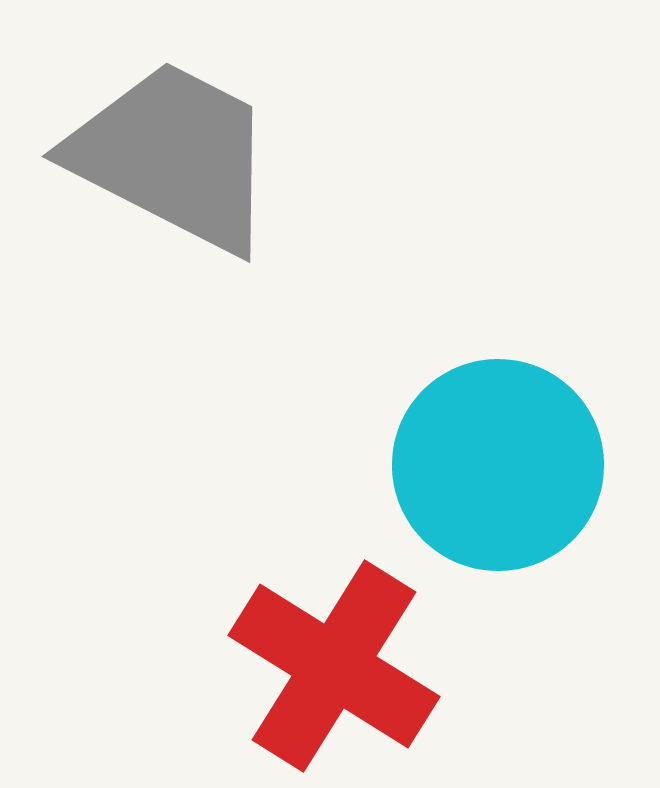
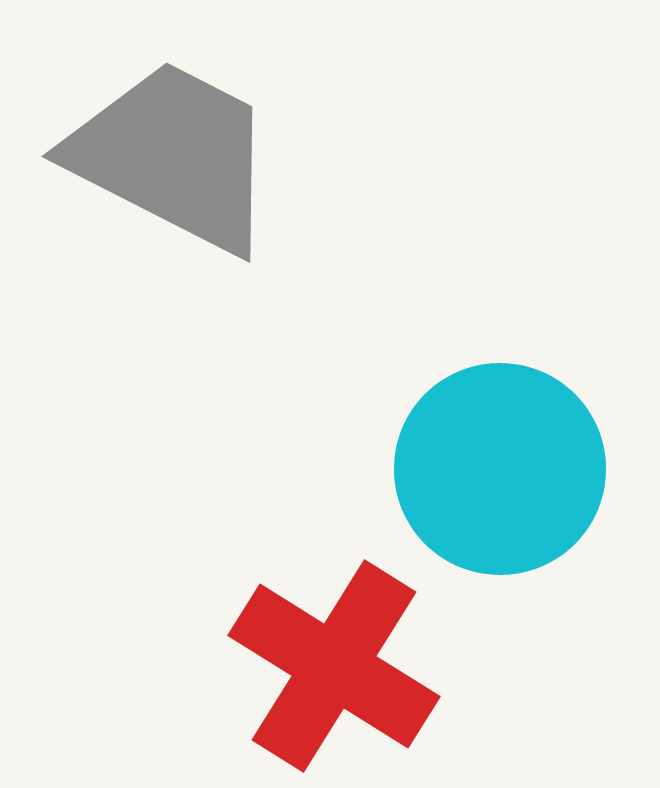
cyan circle: moved 2 px right, 4 px down
